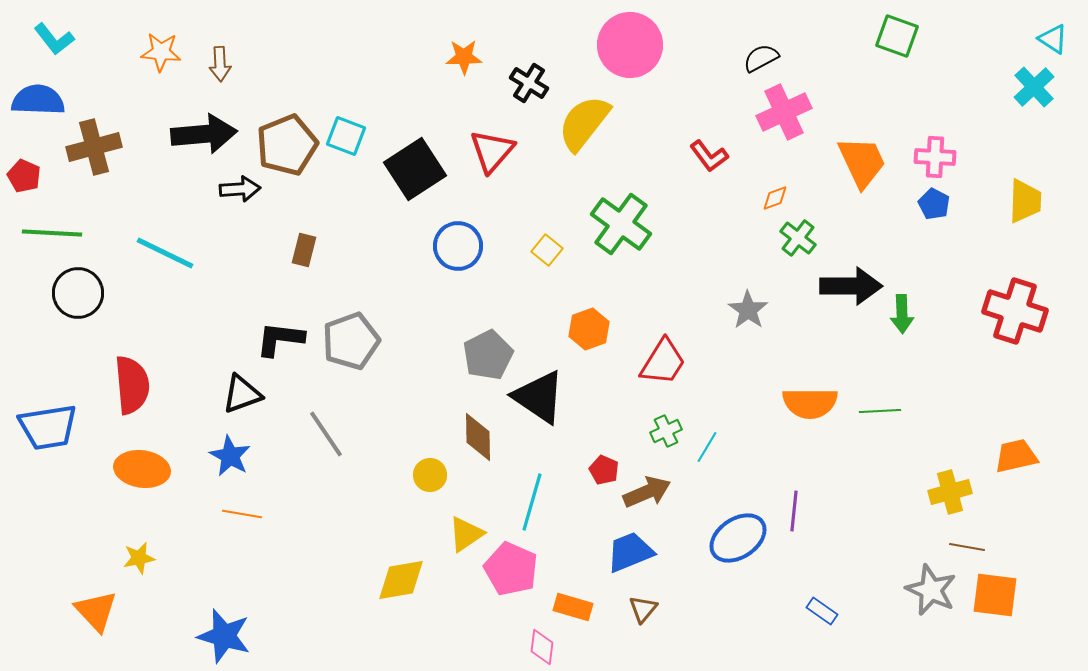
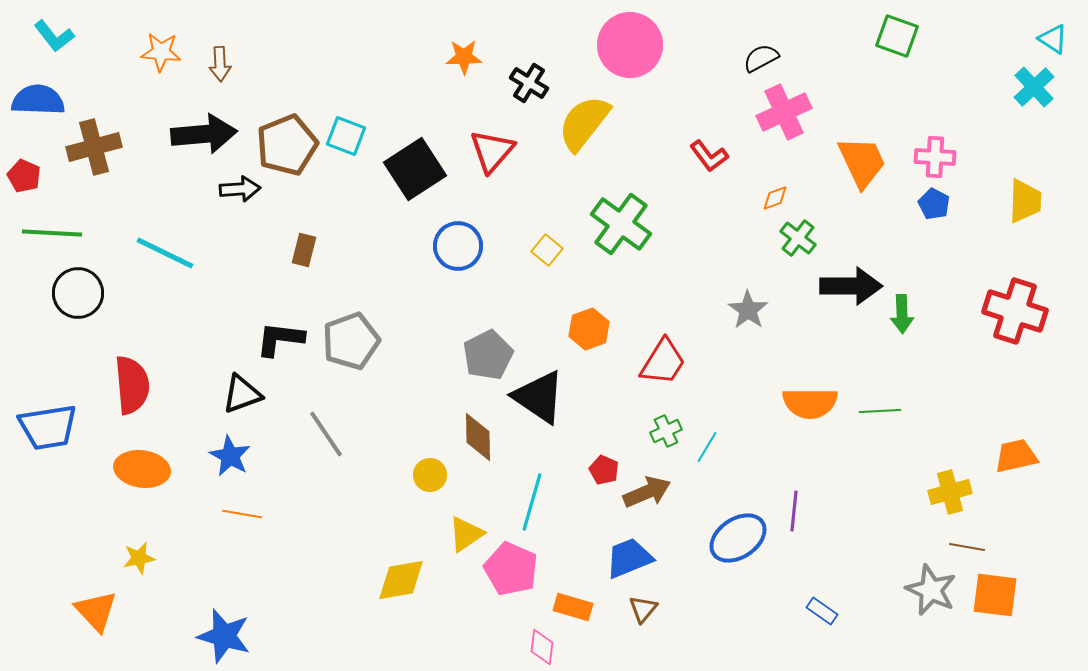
cyan L-shape at (54, 39): moved 3 px up
blue trapezoid at (630, 552): moved 1 px left, 6 px down
